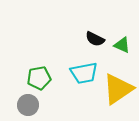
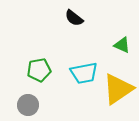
black semicircle: moved 21 px left, 21 px up; rotated 12 degrees clockwise
green pentagon: moved 8 px up
